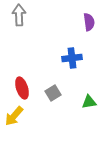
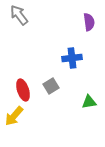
gray arrow: rotated 35 degrees counterclockwise
red ellipse: moved 1 px right, 2 px down
gray square: moved 2 px left, 7 px up
